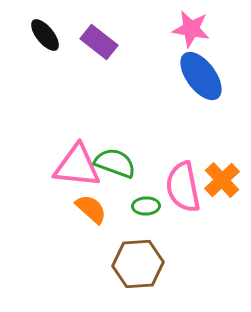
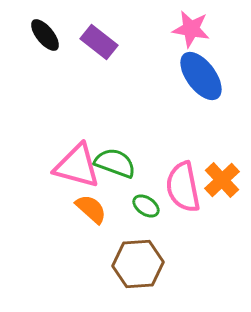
pink triangle: rotated 9 degrees clockwise
green ellipse: rotated 36 degrees clockwise
